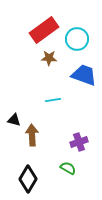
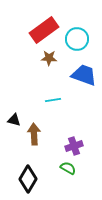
brown arrow: moved 2 px right, 1 px up
purple cross: moved 5 px left, 4 px down
